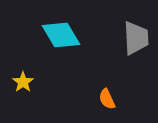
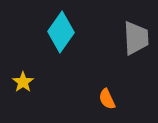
cyan diamond: moved 3 px up; rotated 66 degrees clockwise
